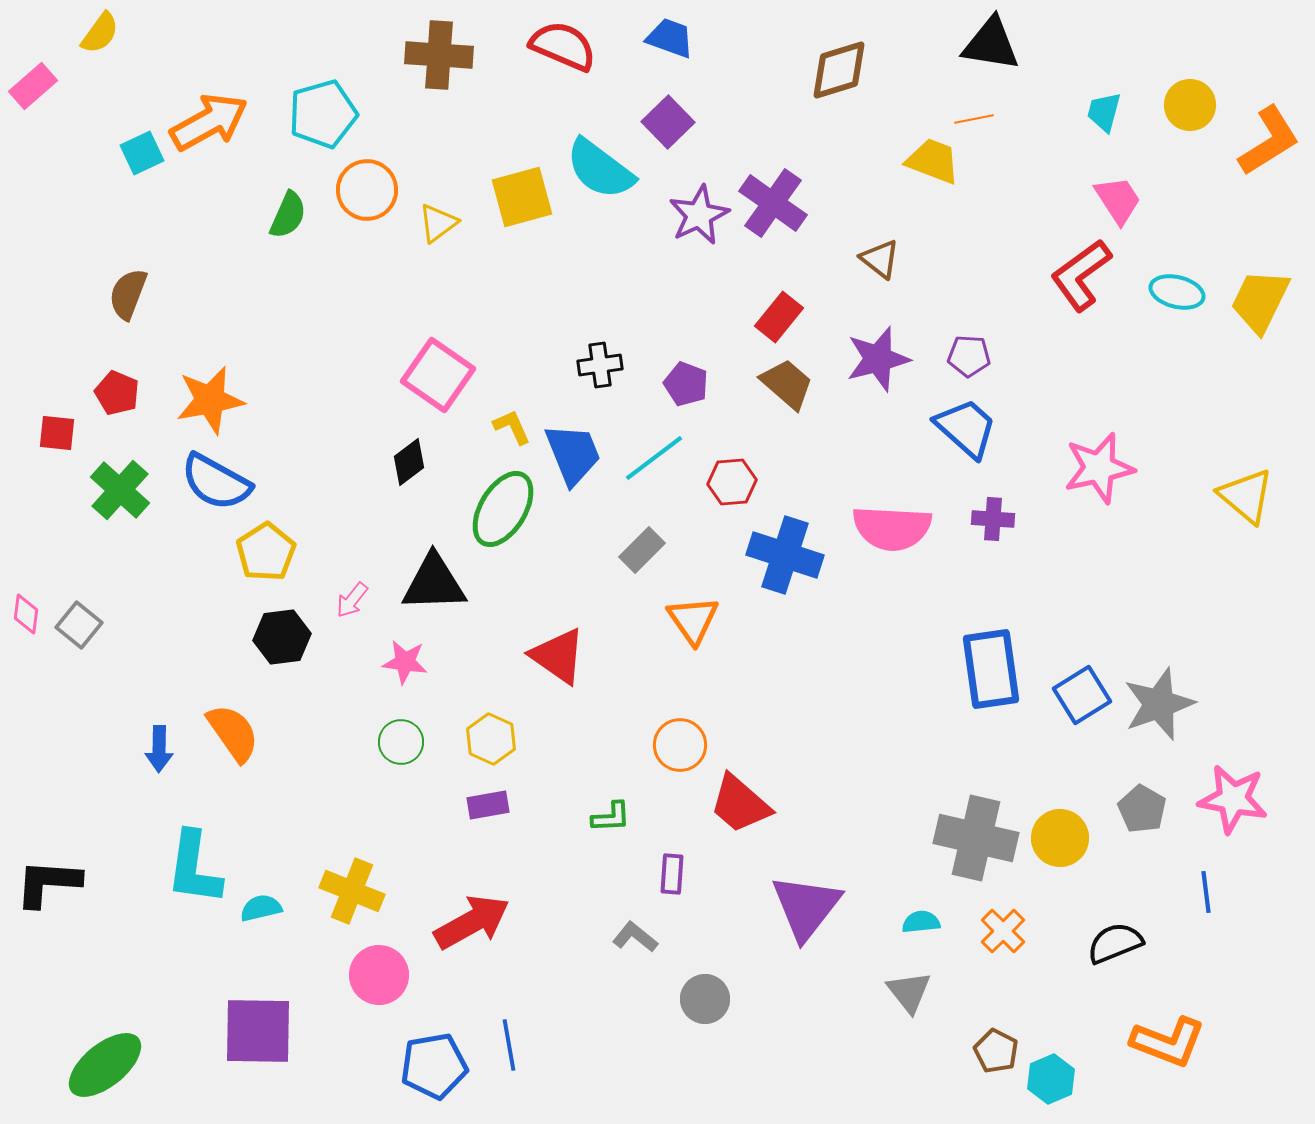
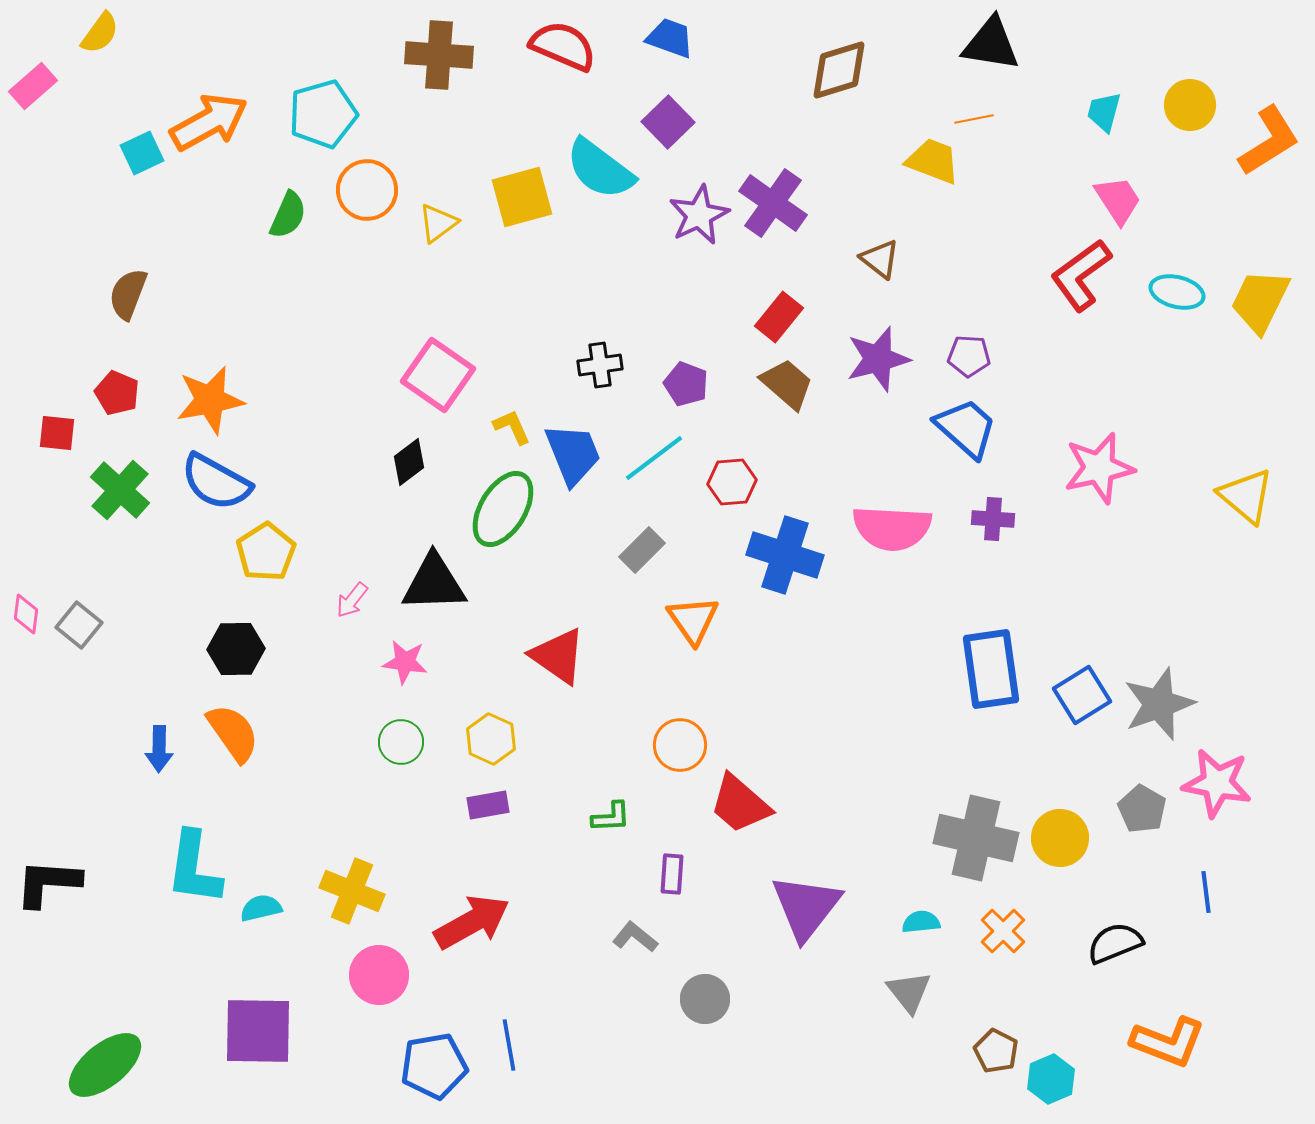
black hexagon at (282, 637): moved 46 px left, 12 px down; rotated 6 degrees clockwise
pink star at (1233, 799): moved 16 px left, 16 px up
